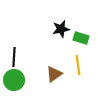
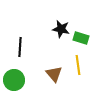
black star: rotated 24 degrees clockwise
black line: moved 6 px right, 10 px up
brown triangle: rotated 36 degrees counterclockwise
